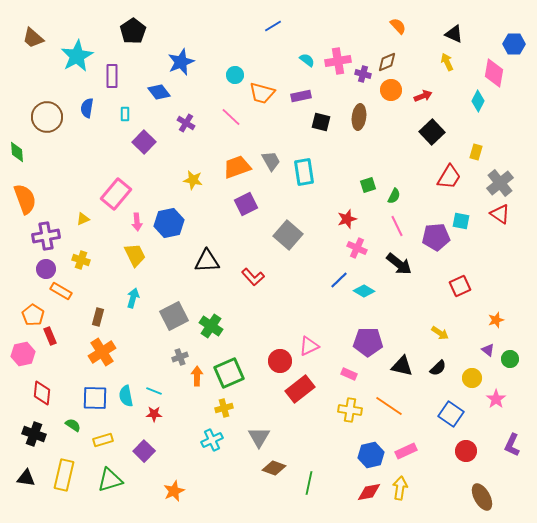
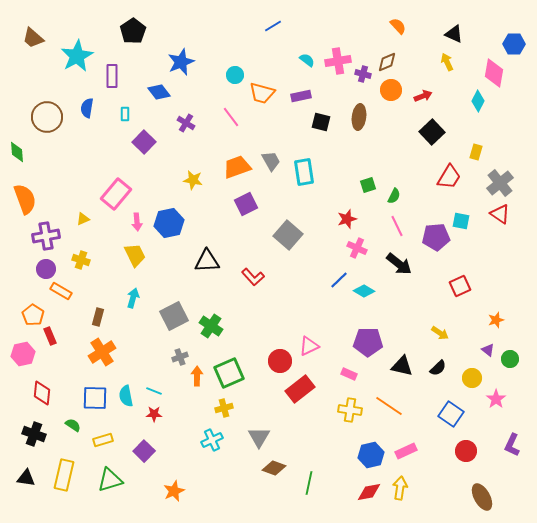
pink line at (231, 117): rotated 10 degrees clockwise
